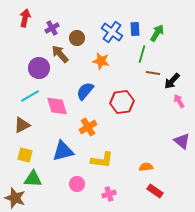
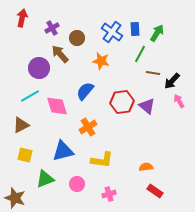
red arrow: moved 3 px left
green line: moved 2 px left; rotated 12 degrees clockwise
brown triangle: moved 1 px left
purple triangle: moved 35 px left, 35 px up
green triangle: moved 12 px right; rotated 24 degrees counterclockwise
